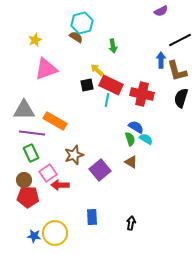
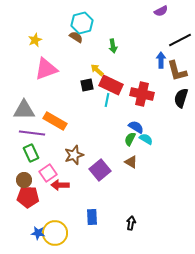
green semicircle: rotated 136 degrees counterclockwise
blue star: moved 4 px right, 3 px up
